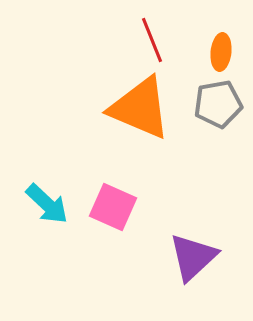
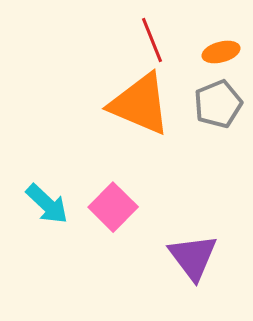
orange ellipse: rotated 69 degrees clockwise
gray pentagon: rotated 12 degrees counterclockwise
orange triangle: moved 4 px up
pink square: rotated 21 degrees clockwise
purple triangle: rotated 24 degrees counterclockwise
